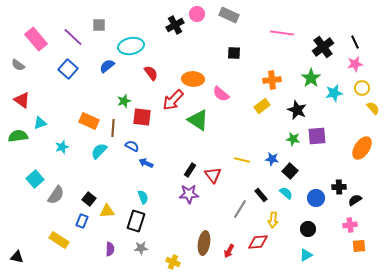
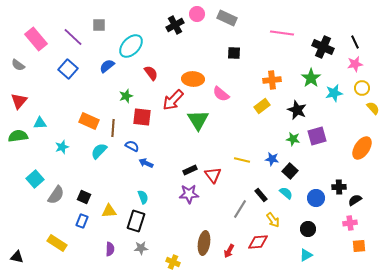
gray rectangle at (229, 15): moved 2 px left, 3 px down
cyan ellipse at (131, 46): rotated 35 degrees counterclockwise
black cross at (323, 47): rotated 30 degrees counterclockwise
red triangle at (22, 100): moved 3 px left, 1 px down; rotated 36 degrees clockwise
green star at (124, 101): moved 2 px right, 5 px up
green triangle at (198, 120): rotated 25 degrees clockwise
cyan triangle at (40, 123): rotated 16 degrees clockwise
purple square at (317, 136): rotated 12 degrees counterclockwise
black rectangle at (190, 170): rotated 32 degrees clockwise
black square at (89, 199): moved 5 px left, 2 px up; rotated 16 degrees counterclockwise
yellow triangle at (107, 211): moved 2 px right
yellow arrow at (273, 220): rotated 42 degrees counterclockwise
pink cross at (350, 225): moved 2 px up
yellow rectangle at (59, 240): moved 2 px left, 3 px down
